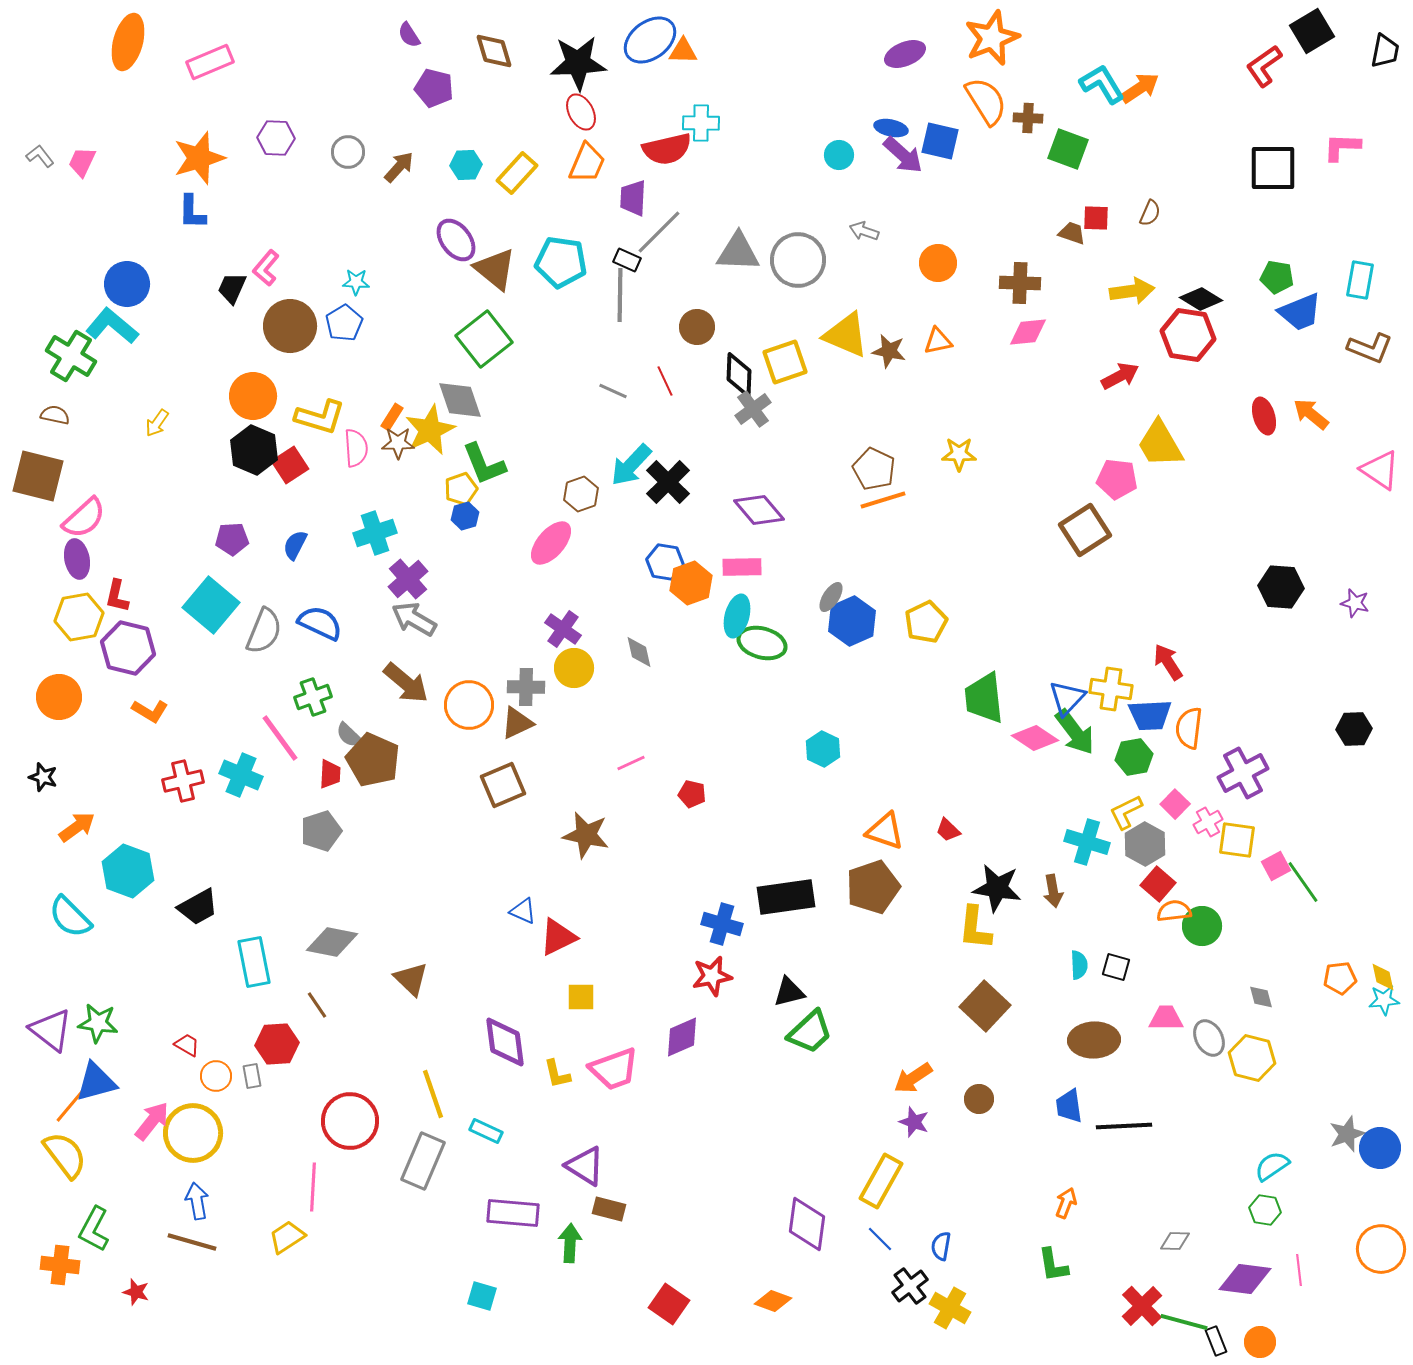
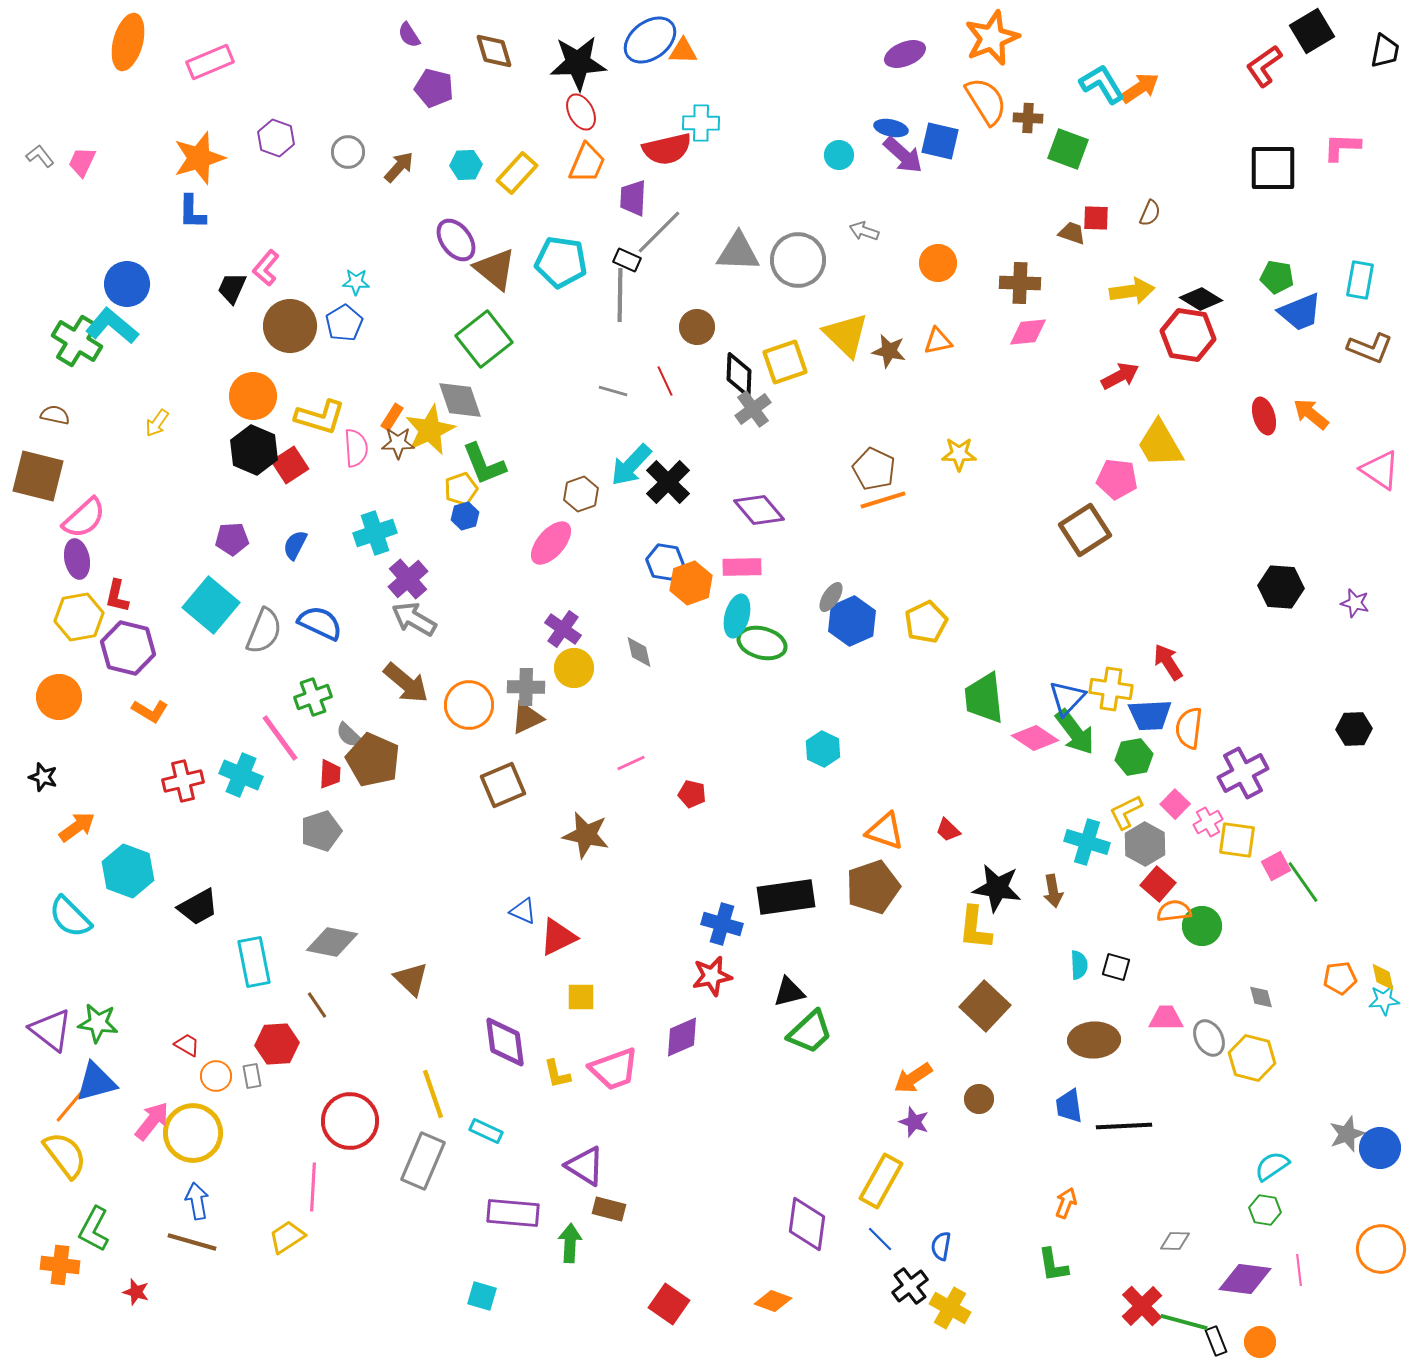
purple hexagon at (276, 138): rotated 18 degrees clockwise
yellow triangle at (846, 335): rotated 21 degrees clockwise
green cross at (71, 356): moved 6 px right, 15 px up
gray line at (613, 391): rotated 8 degrees counterclockwise
brown triangle at (517, 723): moved 10 px right, 5 px up
